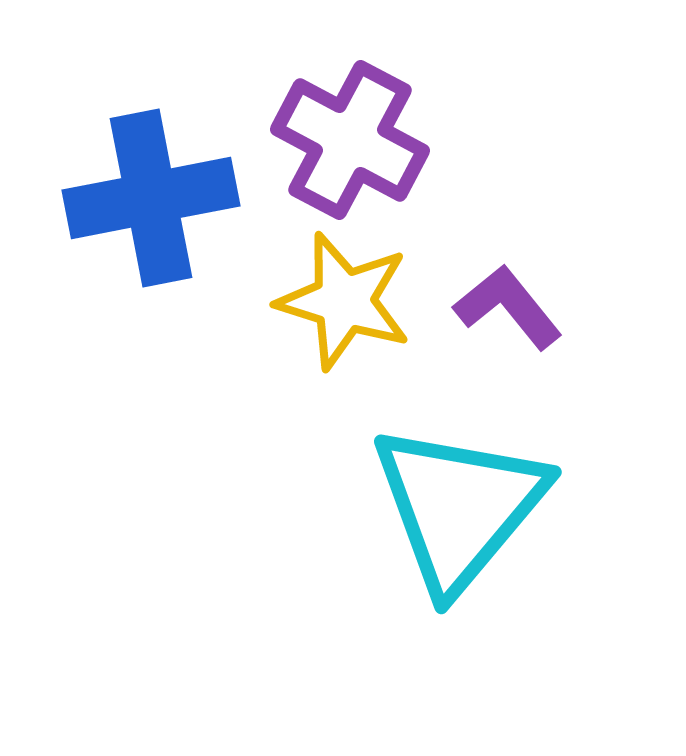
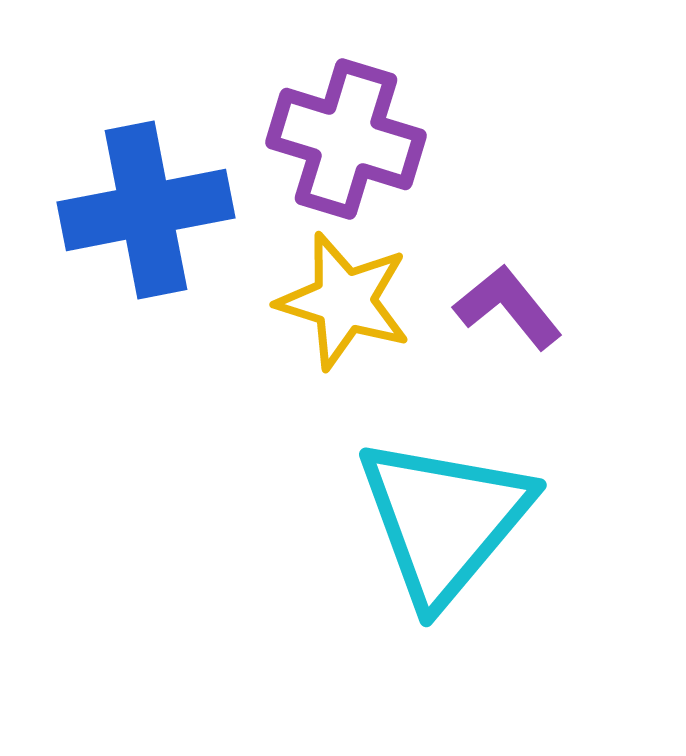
purple cross: moved 4 px left, 1 px up; rotated 11 degrees counterclockwise
blue cross: moved 5 px left, 12 px down
cyan triangle: moved 15 px left, 13 px down
